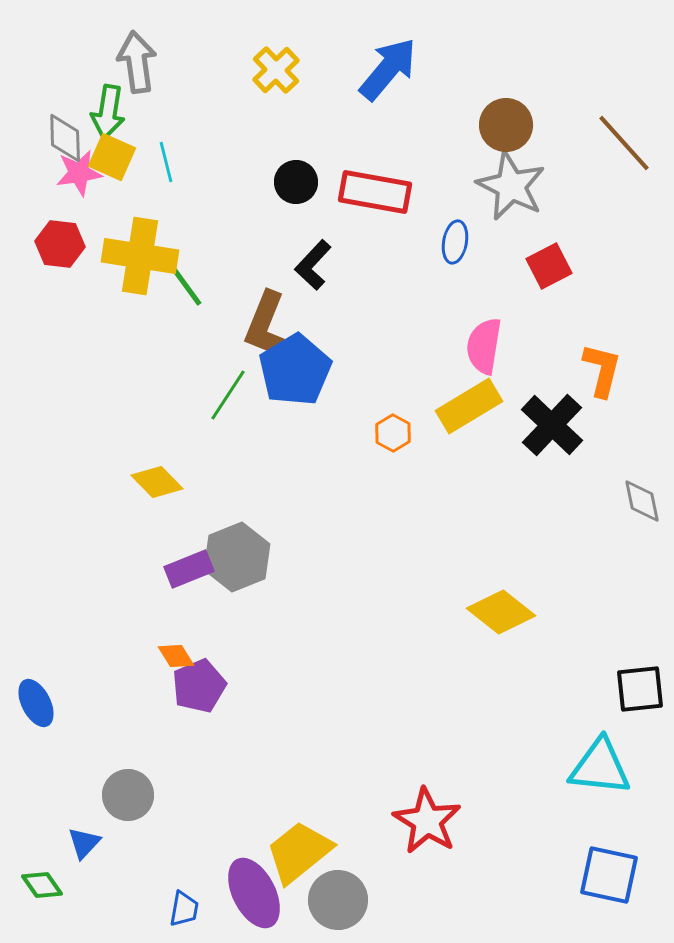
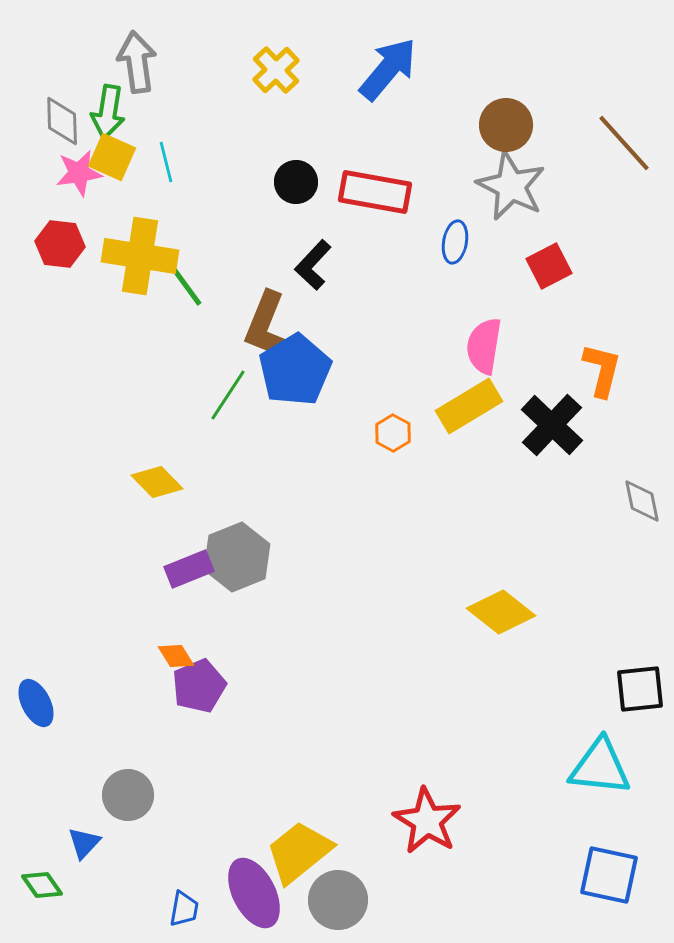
gray diamond at (65, 138): moved 3 px left, 17 px up
